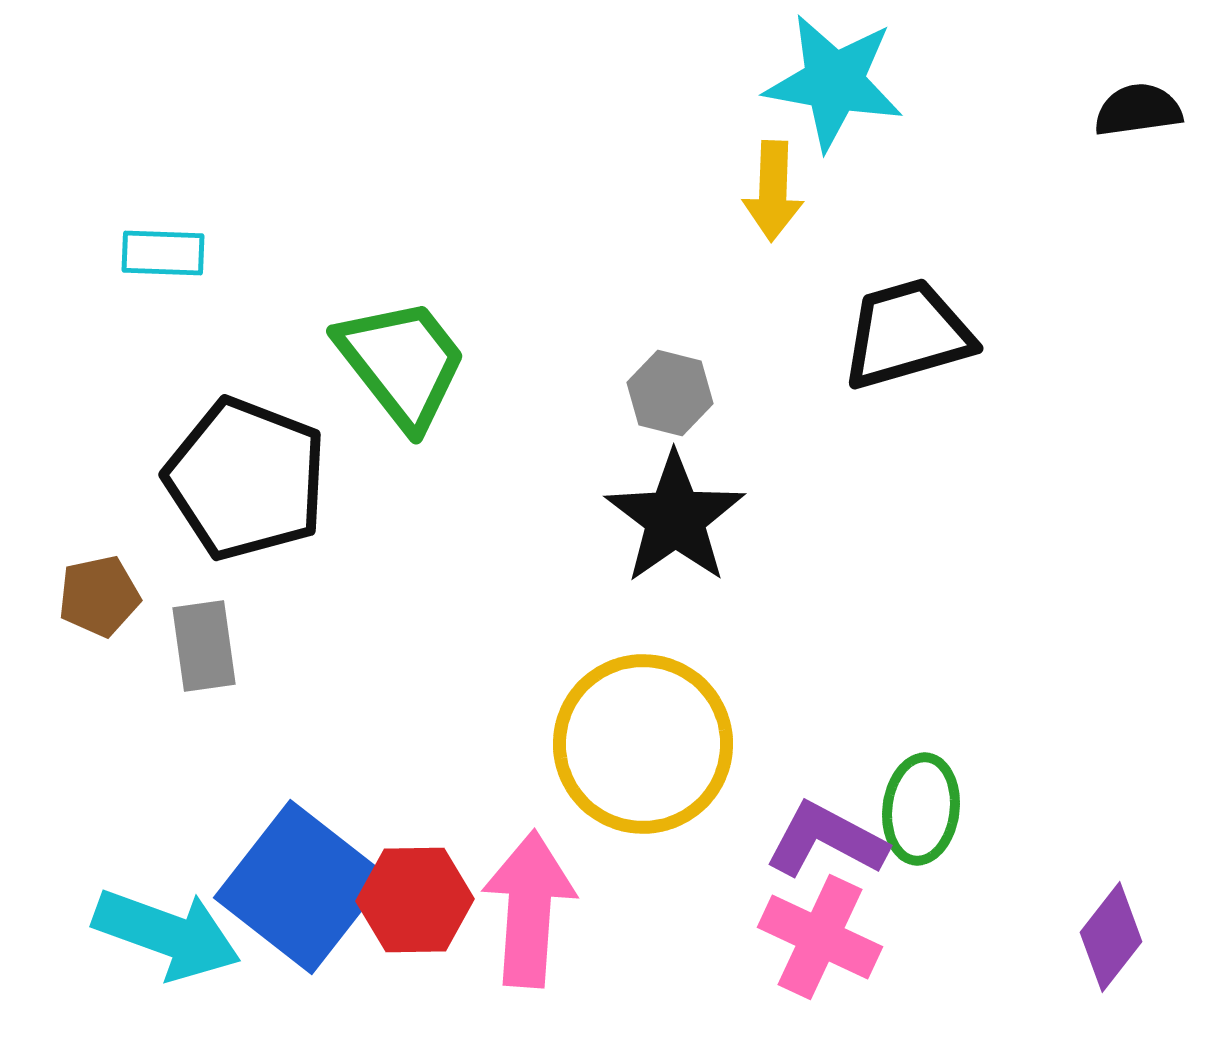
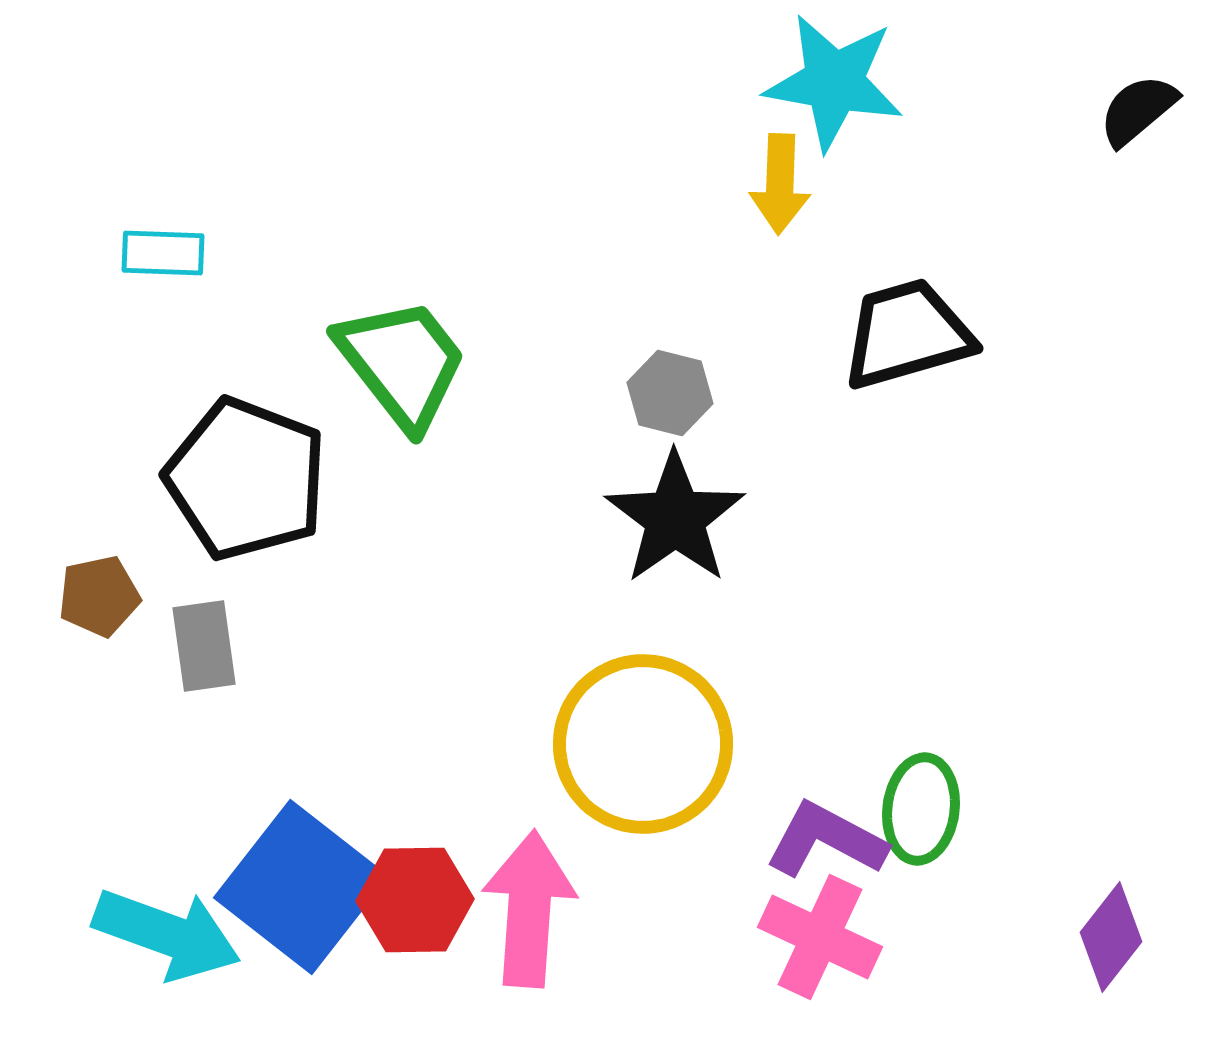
black semicircle: rotated 32 degrees counterclockwise
yellow arrow: moved 7 px right, 7 px up
